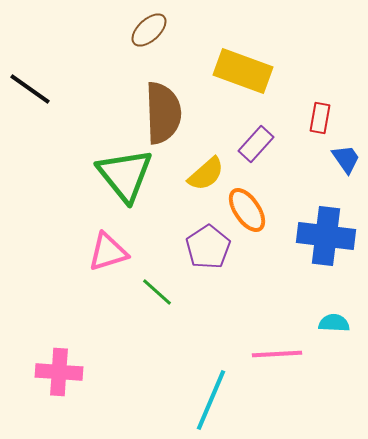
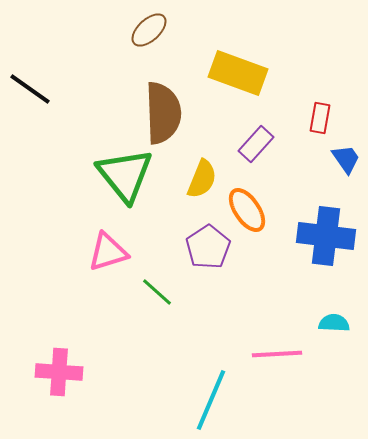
yellow rectangle: moved 5 px left, 2 px down
yellow semicircle: moved 4 px left, 5 px down; rotated 27 degrees counterclockwise
